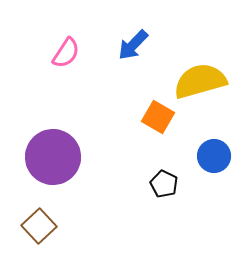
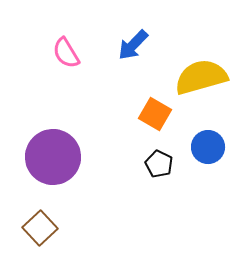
pink semicircle: rotated 116 degrees clockwise
yellow semicircle: moved 1 px right, 4 px up
orange square: moved 3 px left, 3 px up
blue circle: moved 6 px left, 9 px up
black pentagon: moved 5 px left, 20 px up
brown square: moved 1 px right, 2 px down
